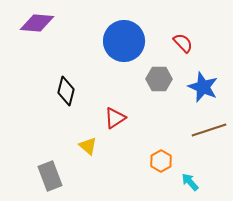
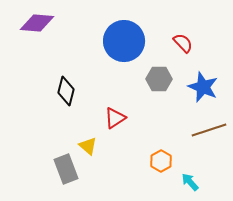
gray rectangle: moved 16 px right, 7 px up
